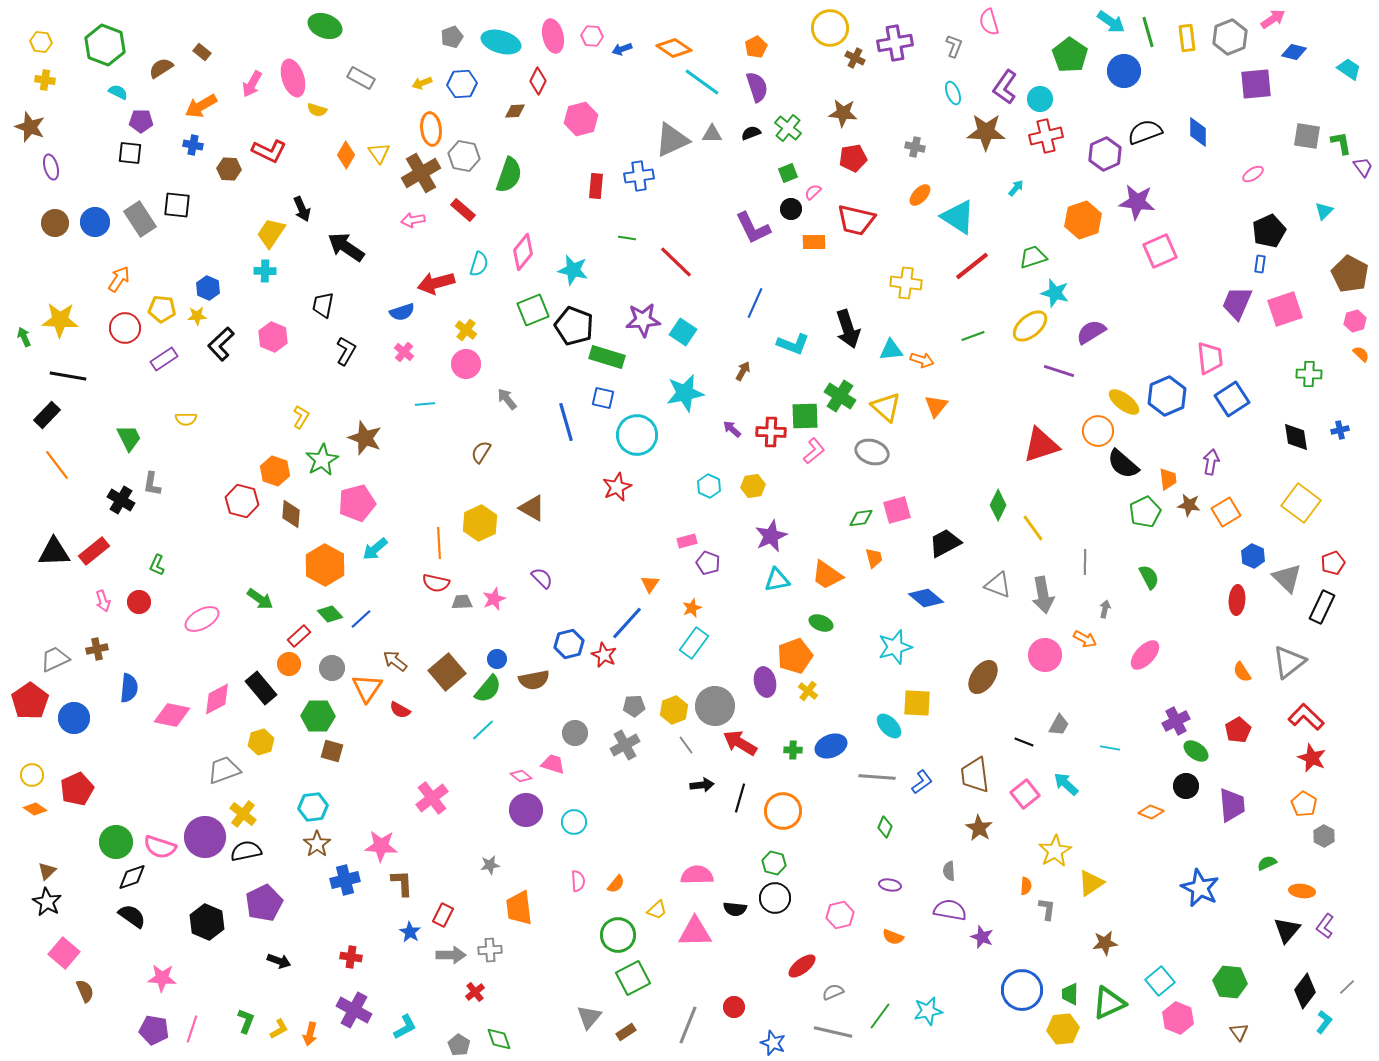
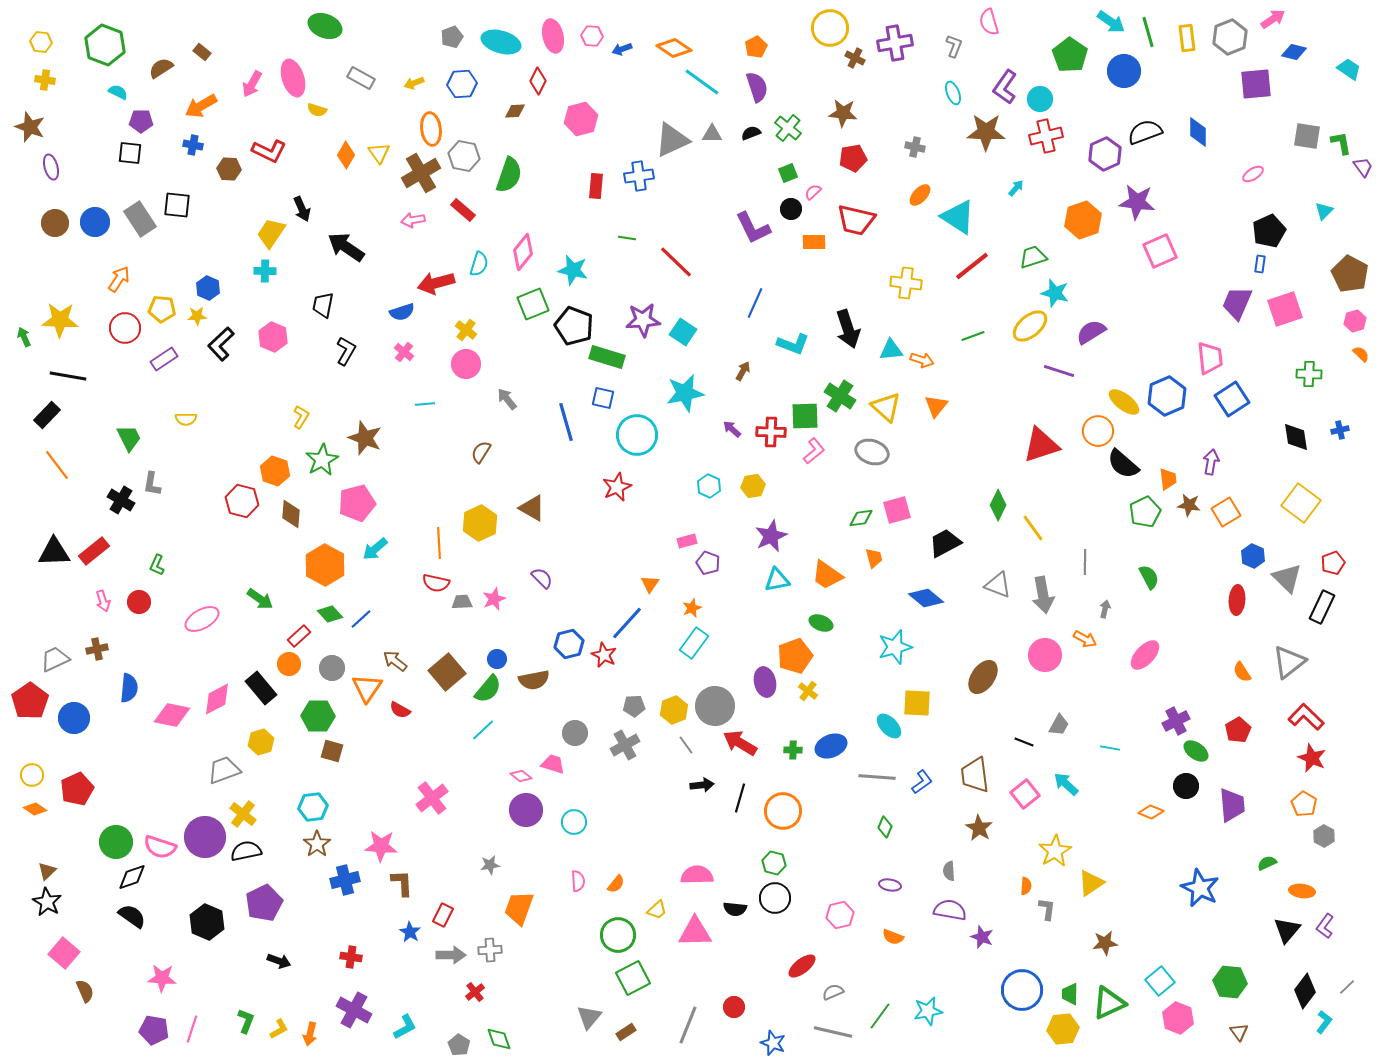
yellow arrow at (422, 83): moved 8 px left
green square at (533, 310): moved 6 px up
orange trapezoid at (519, 908): rotated 27 degrees clockwise
